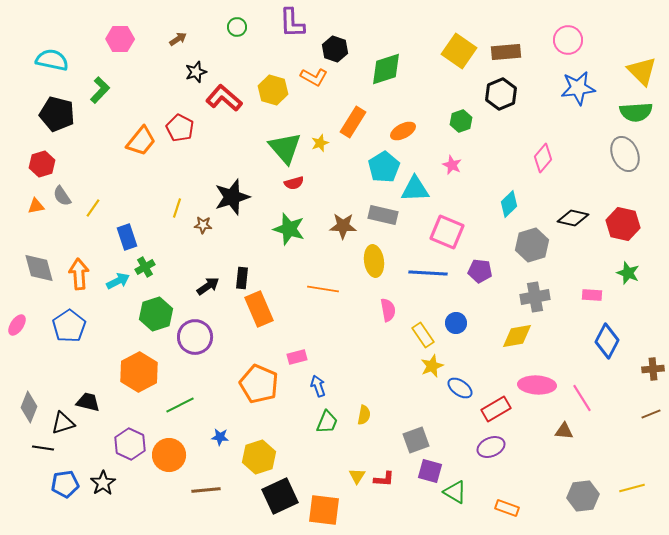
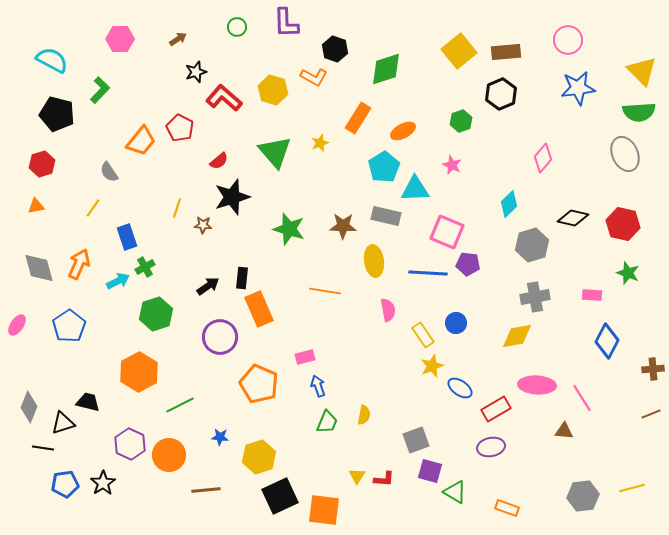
purple L-shape at (292, 23): moved 6 px left
yellow square at (459, 51): rotated 16 degrees clockwise
cyan semicircle at (52, 60): rotated 16 degrees clockwise
green semicircle at (636, 112): moved 3 px right
orange rectangle at (353, 122): moved 5 px right, 4 px up
green triangle at (285, 148): moved 10 px left, 4 px down
red semicircle at (294, 183): moved 75 px left, 22 px up; rotated 24 degrees counterclockwise
gray semicircle at (62, 196): moved 47 px right, 24 px up
gray rectangle at (383, 215): moved 3 px right, 1 px down
purple pentagon at (480, 271): moved 12 px left, 7 px up
orange arrow at (79, 274): moved 10 px up; rotated 28 degrees clockwise
orange line at (323, 289): moved 2 px right, 2 px down
purple circle at (195, 337): moved 25 px right
pink rectangle at (297, 357): moved 8 px right
purple ellipse at (491, 447): rotated 12 degrees clockwise
